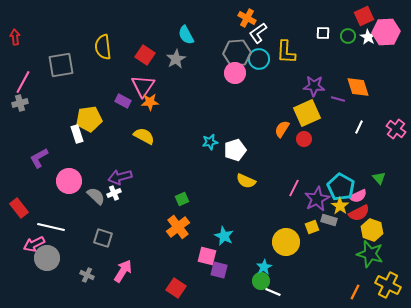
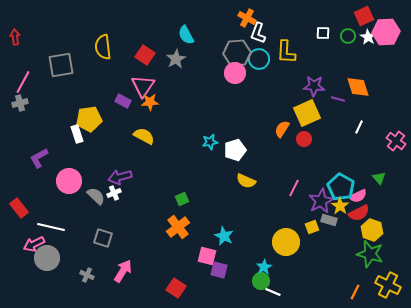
white L-shape at (258, 33): rotated 35 degrees counterclockwise
pink cross at (396, 129): moved 12 px down
purple star at (317, 199): moved 4 px right, 2 px down
